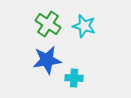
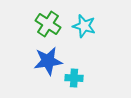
blue star: moved 1 px right, 1 px down
